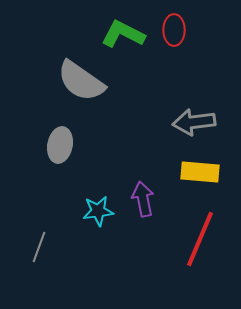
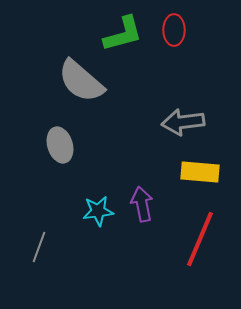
green L-shape: rotated 138 degrees clockwise
gray semicircle: rotated 6 degrees clockwise
gray arrow: moved 11 px left
gray ellipse: rotated 28 degrees counterclockwise
purple arrow: moved 1 px left, 5 px down
